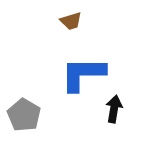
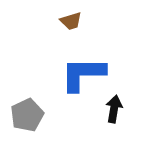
gray pentagon: moved 3 px right; rotated 16 degrees clockwise
